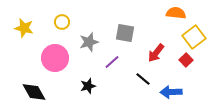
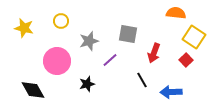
yellow circle: moved 1 px left, 1 px up
gray square: moved 3 px right, 1 px down
yellow square: rotated 20 degrees counterclockwise
gray star: moved 1 px up
red arrow: moved 2 px left; rotated 18 degrees counterclockwise
pink circle: moved 2 px right, 3 px down
purple line: moved 2 px left, 2 px up
black line: moved 1 px left, 1 px down; rotated 21 degrees clockwise
black star: moved 1 px left, 2 px up
black diamond: moved 1 px left, 2 px up
